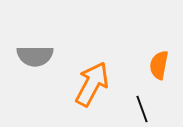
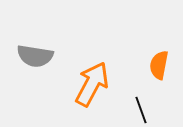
gray semicircle: rotated 9 degrees clockwise
black line: moved 1 px left, 1 px down
